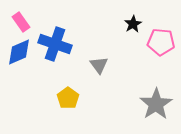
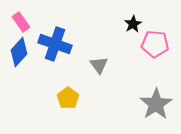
pink pentagon: moved 6 px left, 2 px down
blue diamond: rotated 24 degrees counterclockwise
